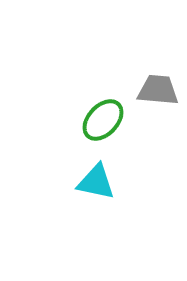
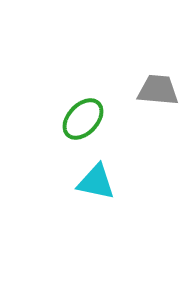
green ellipse: moved 20 px left, 1 px up
